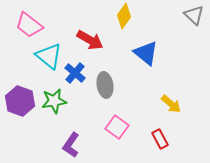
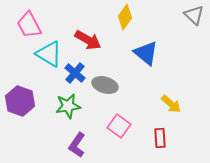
yellow diamond: moved 1 px right, 1 px down
pink trapezoid: rotated 24 degrees clockwise
red arrow: moved 2 px left
cyan triangle: moved 2 px up; rotated 8 degrees counterclockwise
gray ellipse: rotated 65 degrees counterclockwise
green star: moved 14 px right, 5 px down
pink square: moved 2 px right, 1 px up
red rectangle: moved 1 px up; rotated 24 degrees clockwise
purple L-shape: moved 6 px right
